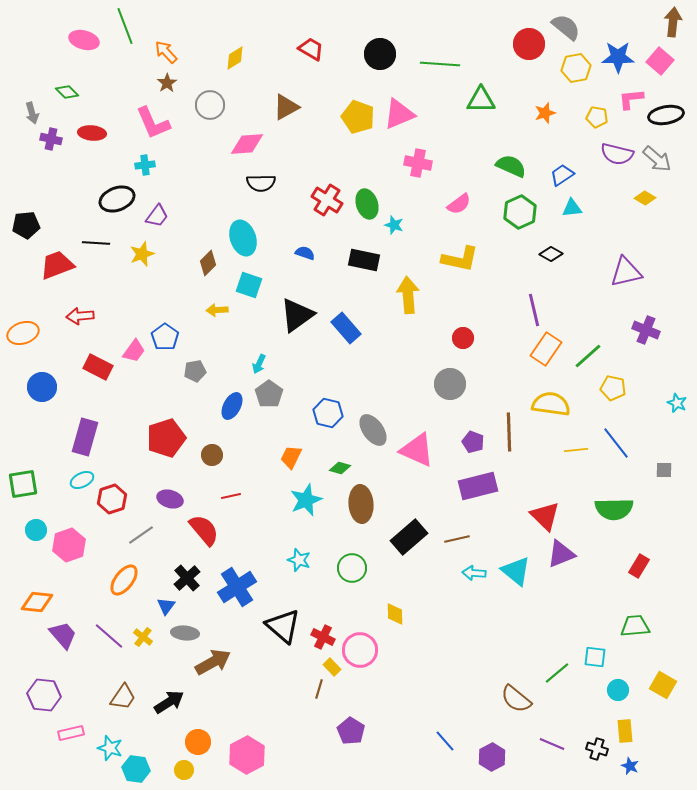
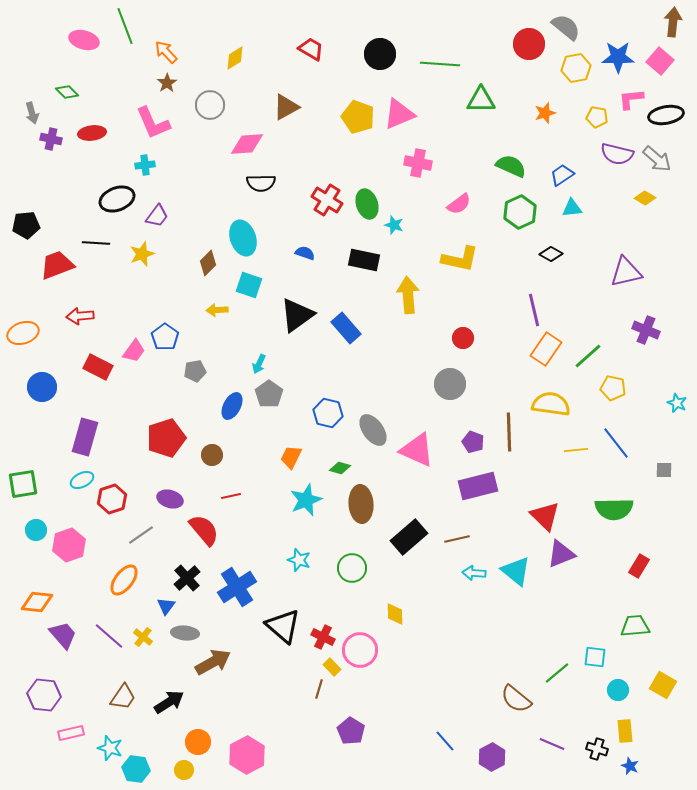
red ellipse at (92, 133): rotated 12 degrees counterclockwise
